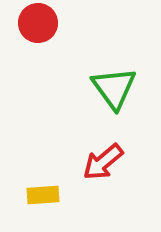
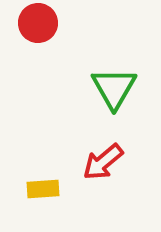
green triangle: rotated 6 degrees clockwise
yellow rectangle: moved 6 px up
